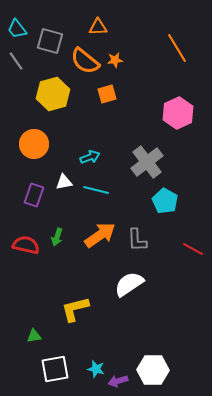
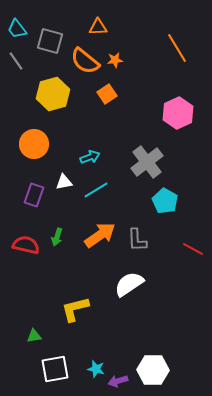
orange square: rotated 18 degrees counterclockwise
cyan line: rotated 45 degrees counterclockwise
